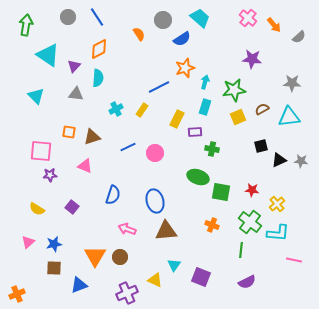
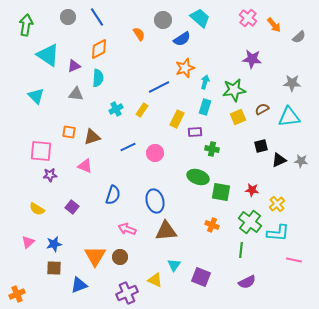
purple triangle at (74, 66): rotated 24 degrees clockwise
